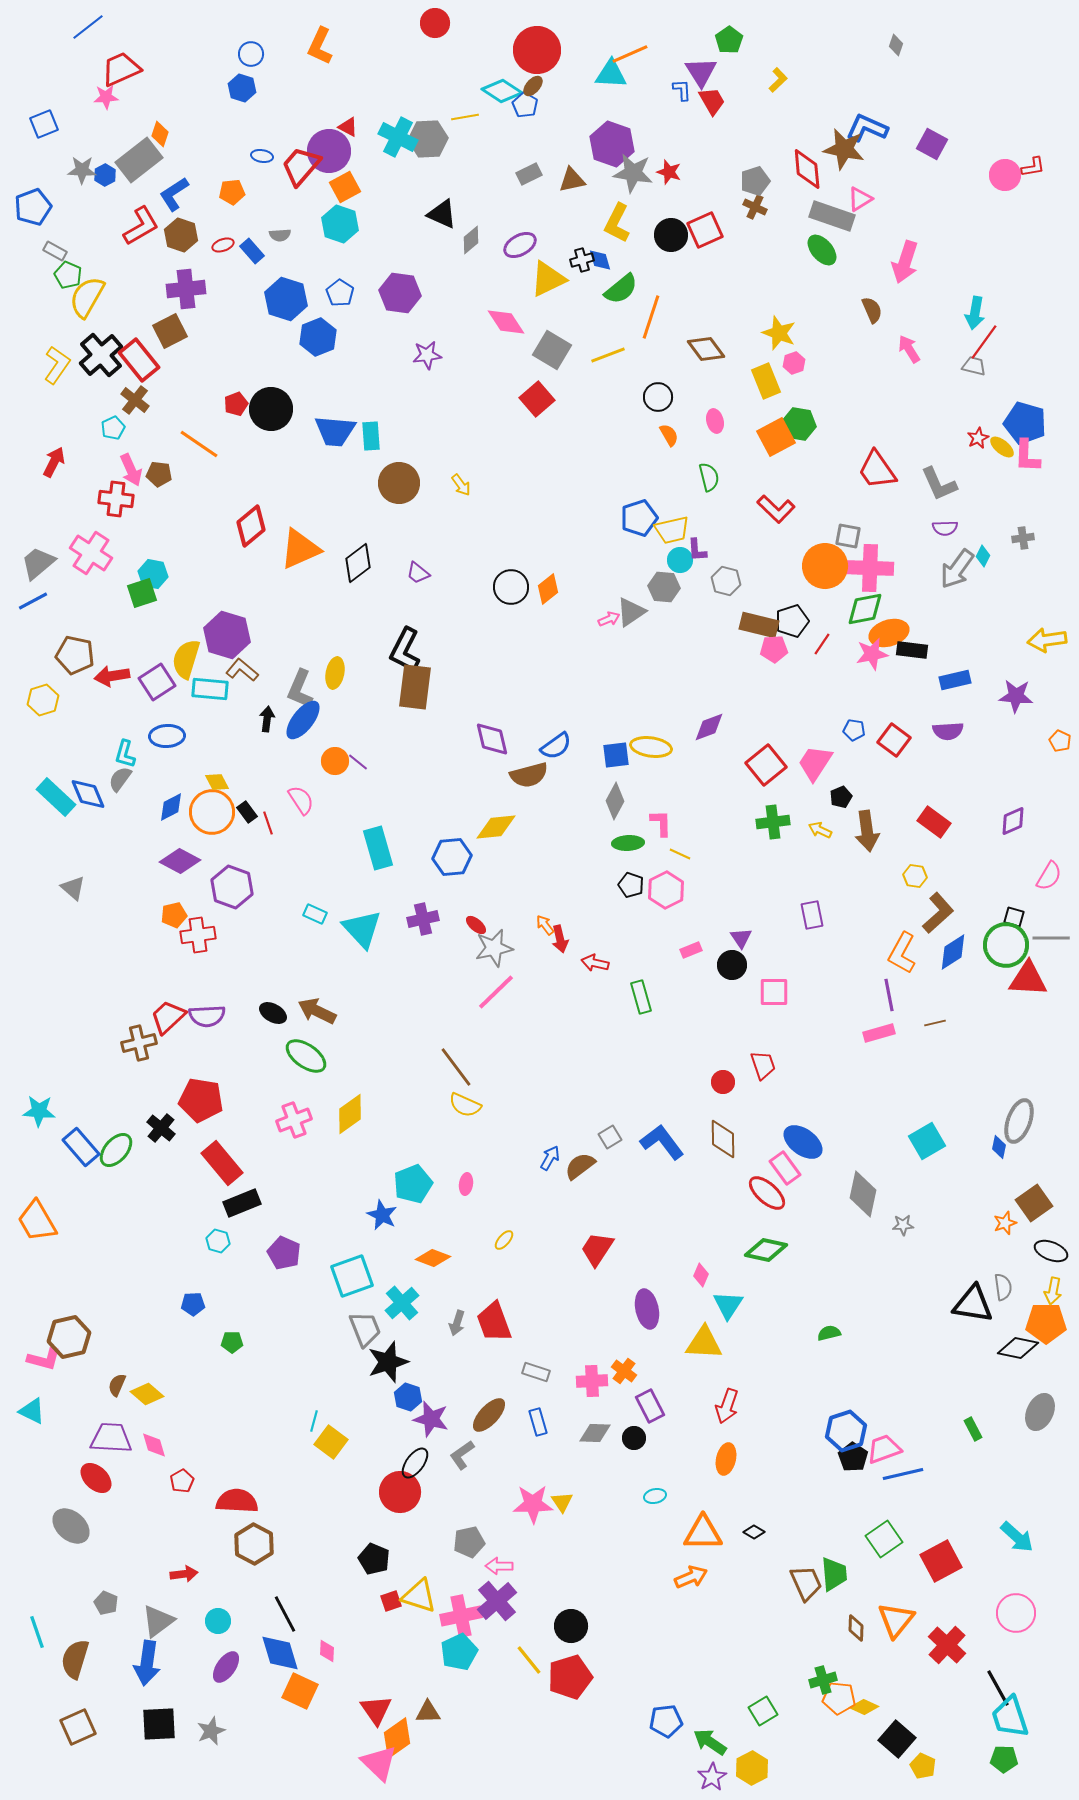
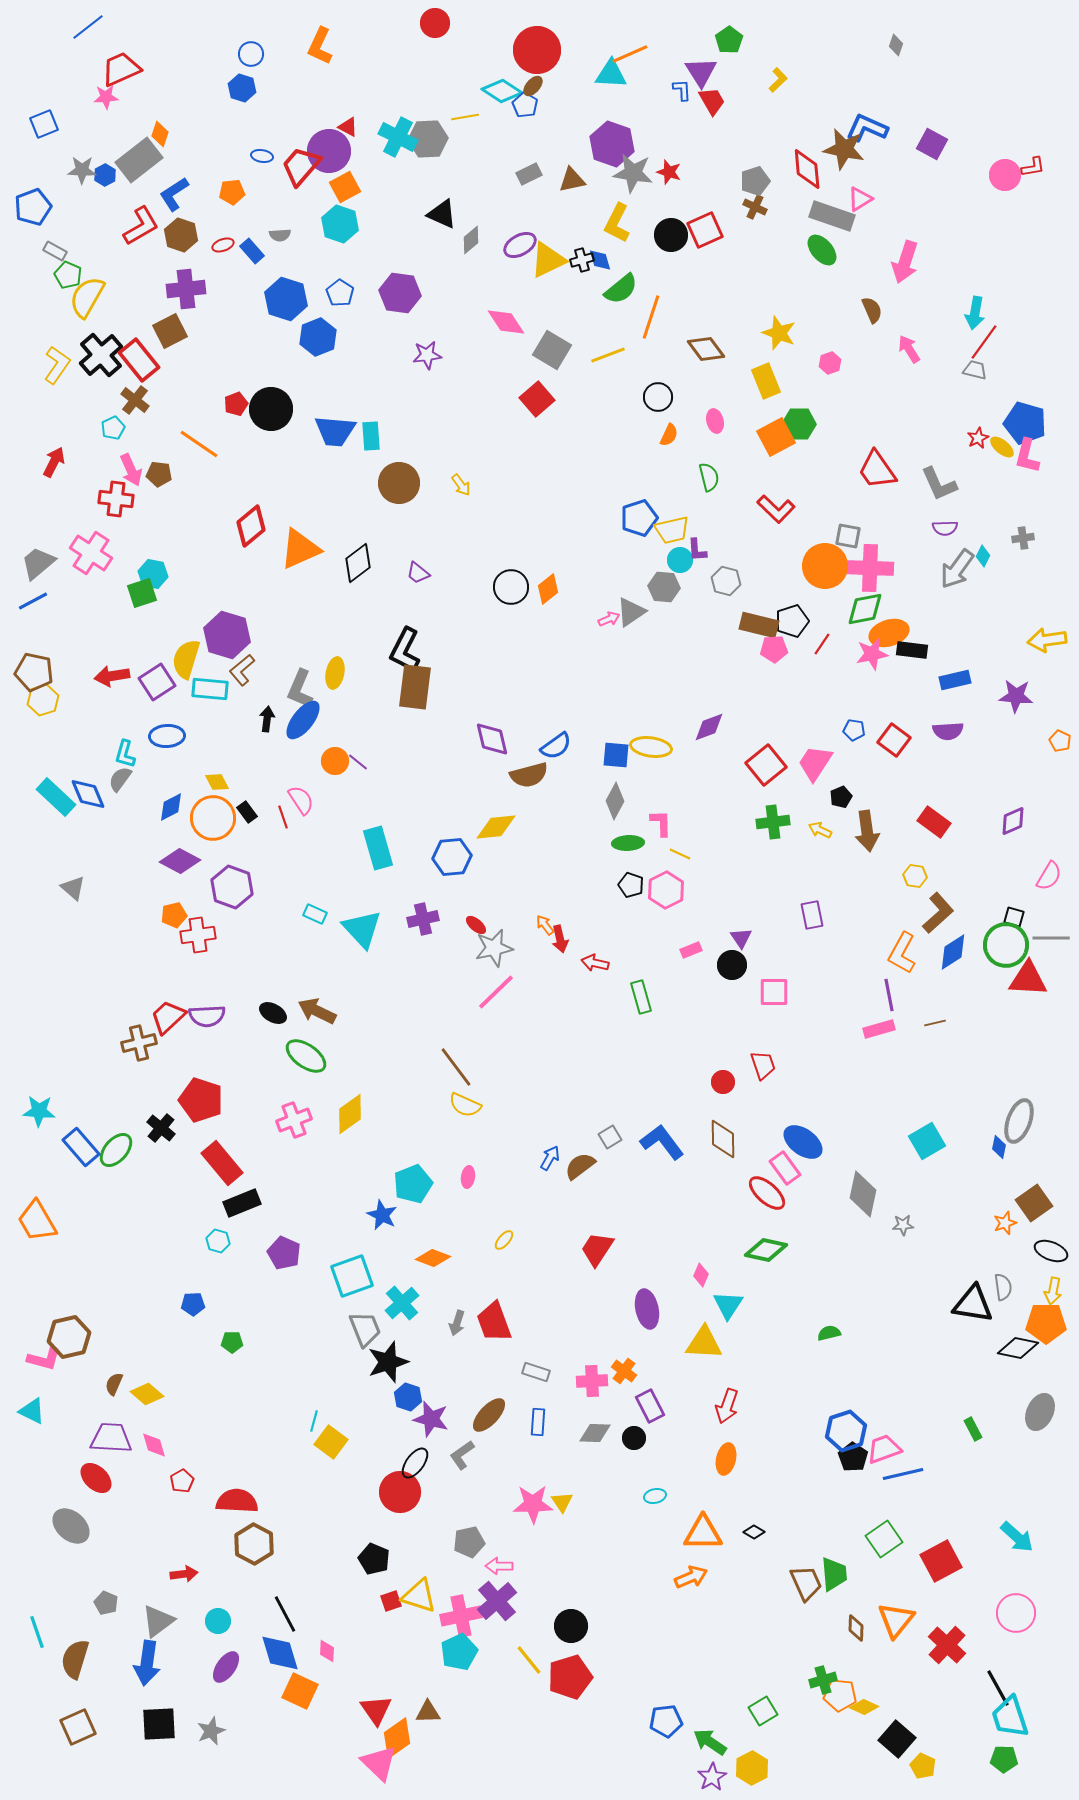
yellow triangle at (548, 279): moved 19 px up
pink hexagon at (794, 363): moved 36 px right
gray trapezoid at (974, 366): moved 1 px right, 4 px down
green hexagon at (799, 424): rotated 8 degrees counterclockwise
orange semicircle at (669, 435): rotated 55 degrees clockwise
pink L-shape at (1027, 456): rotated 12 degrees clockwise
brown pentagon at (75, 655): moved 41 px left, 17 px down
brown L-shape at (242, 670): rotated 80 degrees counterclockwise
blue square at (616, 755): rotated 12 degrees clockwise
orange circle at (212, 812): moved 1 px right, 6 px down
red line at (268, 823): moved 15 px right, 6 px up
pink rectangle at (879, 1033): moved 4 px up
red pentagon at (201, 1100): rotated 9 degrees clockwise
pink ellipse at (466, 1184): moved 2 px right, 7 px up
brown semicircle at (117, 1385): moved 3 px left, 1 px up
blue rectangle at (538, 1422): rotated 20 degrees clockwise
orange pentagon at (839, 1698): moved 1 px right, 3 px up
